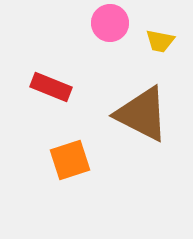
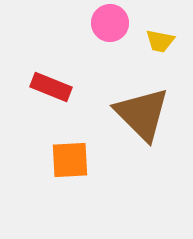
brown triangle: rotated 18 degrees clockwise
orange square: rotated 15 degrees clockwise
